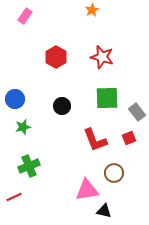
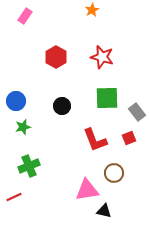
blue circle: moved 1 px right, 2 px down
